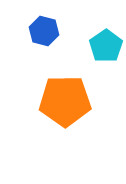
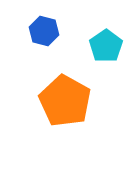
orange pentagon: rotated 30 degrees clockwise
